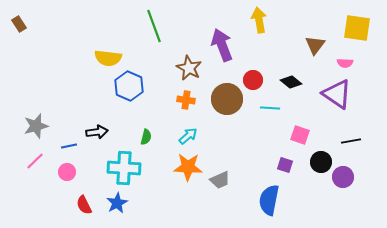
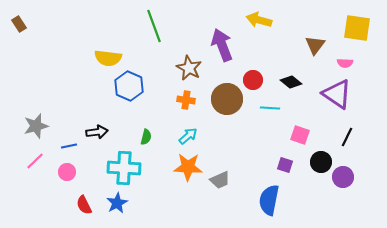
yellow arrow: rotated 65 degrees counterclockwise
black line: moved 4 px left, 4 px up; rotated 54 degrees counterclockwise
